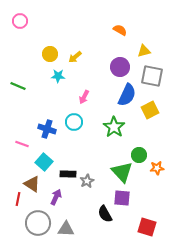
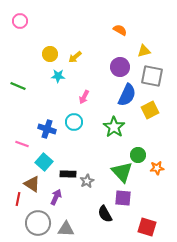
green circle: moved 1 px left
purple square: moved 1 px right
